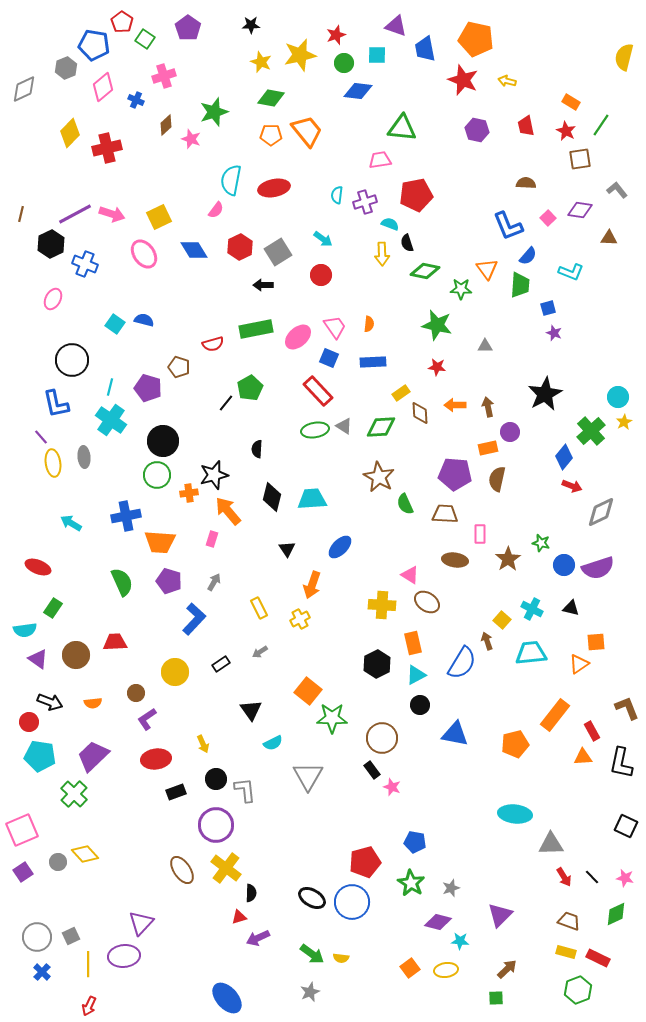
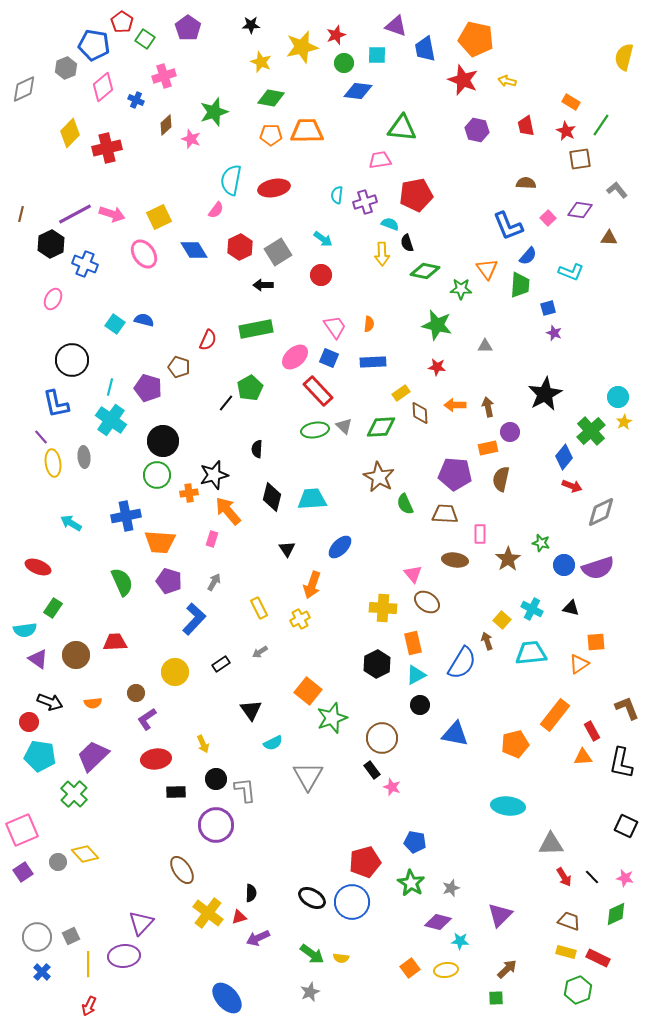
yellow star at (300, 55): moved 2 px right, 8 px up
orange trapezoid at (307, 131): rotated 52 degrees counterclockwise
pink ellipse at (298, 337): moved 3 px left, 20 px down
red semicircle at (213, 344): moved 5 px left, 4 px up; rotated 50 degrees counterclockwise
gray triangle at (344, 426): rotated 12 degrees clockwise
brown semicircle at (497, 479): moved 4 px right
pink triangle at (410, 575): moved 3 px right, 1 px up; rotated 18 degrees clockwise
yellow cross at (382, 605): moved 1 px right, 3 px down
green star at (332, 718): rotated 20 degrees counterclockwise
black rectangle at (176, 792): rotated 18 degrees clockwise
cyan ellipse at (515, 814): moved 7 px left, 8 px up
yellow cross at (226, 868): moved 18 px left, 45 px down
